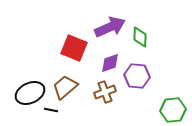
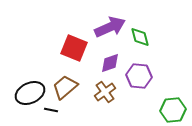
green diamond: rotated 15 degrees counterclockwise
purple hexagon: moved 2 px right
brown cross: rotated 15 degrees counterclockwise
